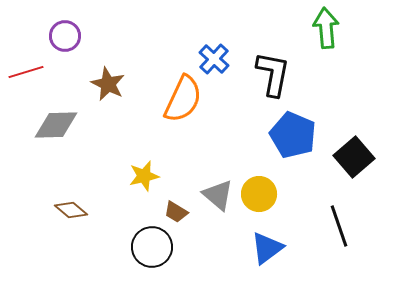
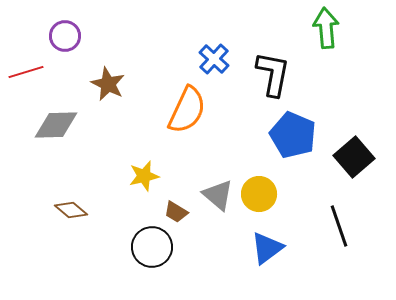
orange semicircle: moved 4 px right, 11 px down
